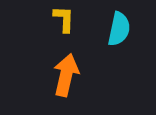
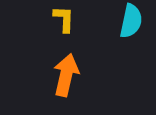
cyan semicircle: moved 12 px right, 8 px up
